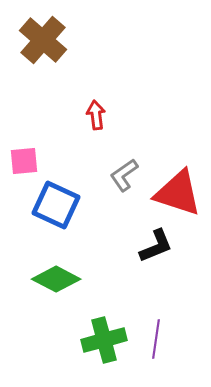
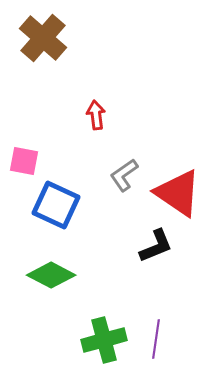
brown cross: moved 2 px up
pink square: rotated 16 degrees clockwise
red triangle: rotated 16 degrees clockwise
green diamond: moved 5 px left, 4 px up
